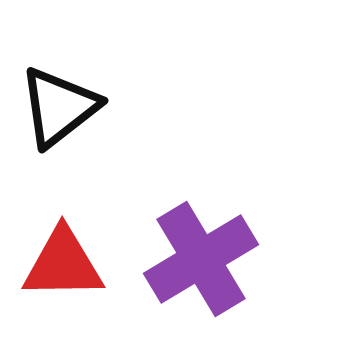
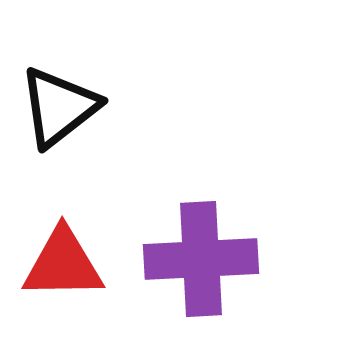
purple cross: rotated 28 degrees clockwise
